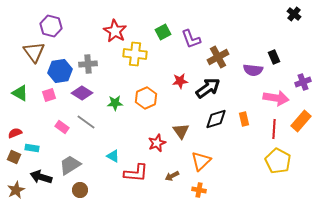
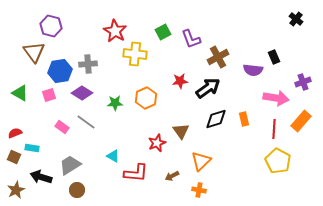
black cross at (294, 14): moved 2 px right, 5 px down
brown circle at (80, 190): moved 3 px left
